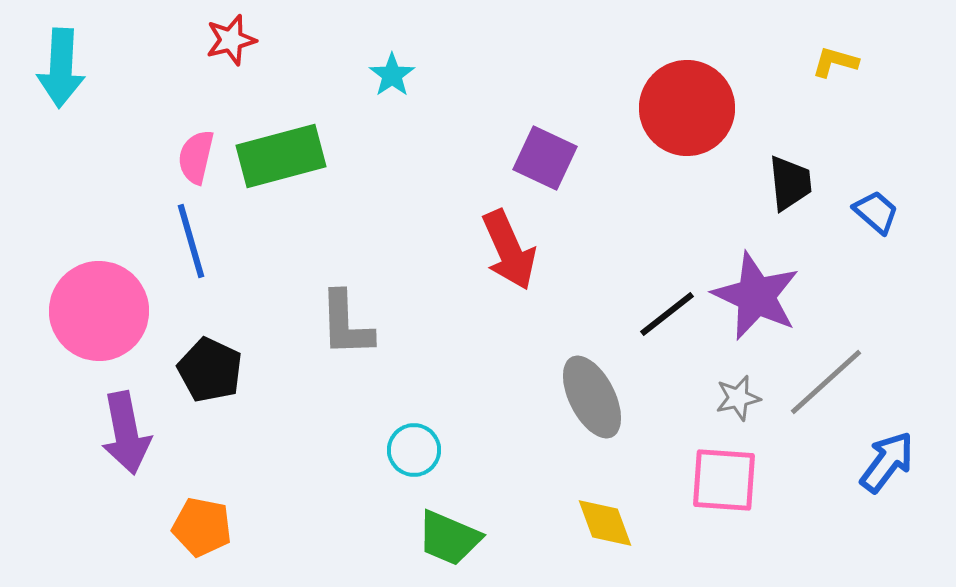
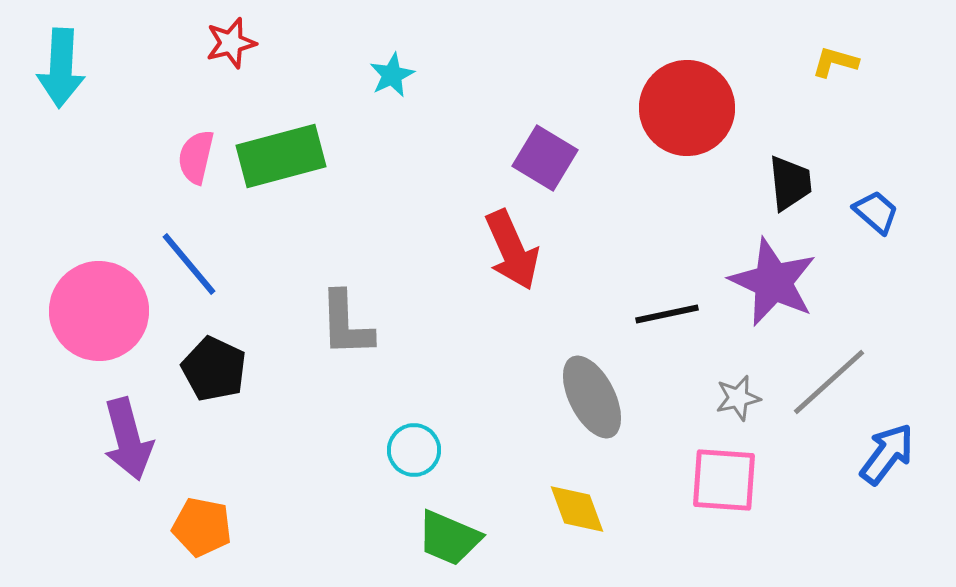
red star: moved 3 px down
cyan star: rotated 9 degrees clockwise
purple square: rotated 6 degrees clockwise
blue line: moved 2 px left, 23 px down; rotated 24 degrees counterclockwise
red arrow: moved 3 px right
purple star: moved 17 px right, 14 px up
black line: rotated 26 degrees clockwise
black pentagon: moved 4 px right, 1 px up
gray line: moved 3 px right
purple arrow: moved 2 px right, 6 px down; rotated 4 degrees counterclockwise
blue arrow: moved 8 px up
yellow diamond: moved 28 px left, 14 px up
